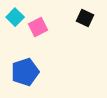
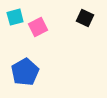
cyan square: rotated 30 degrees clockwise
blue pentagon: rotated 12 degrees counterclockwise
